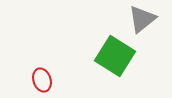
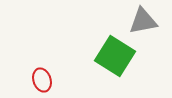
gray triangle: moved 1 px right, 2 px down; rotated 28 degrees clockwise
